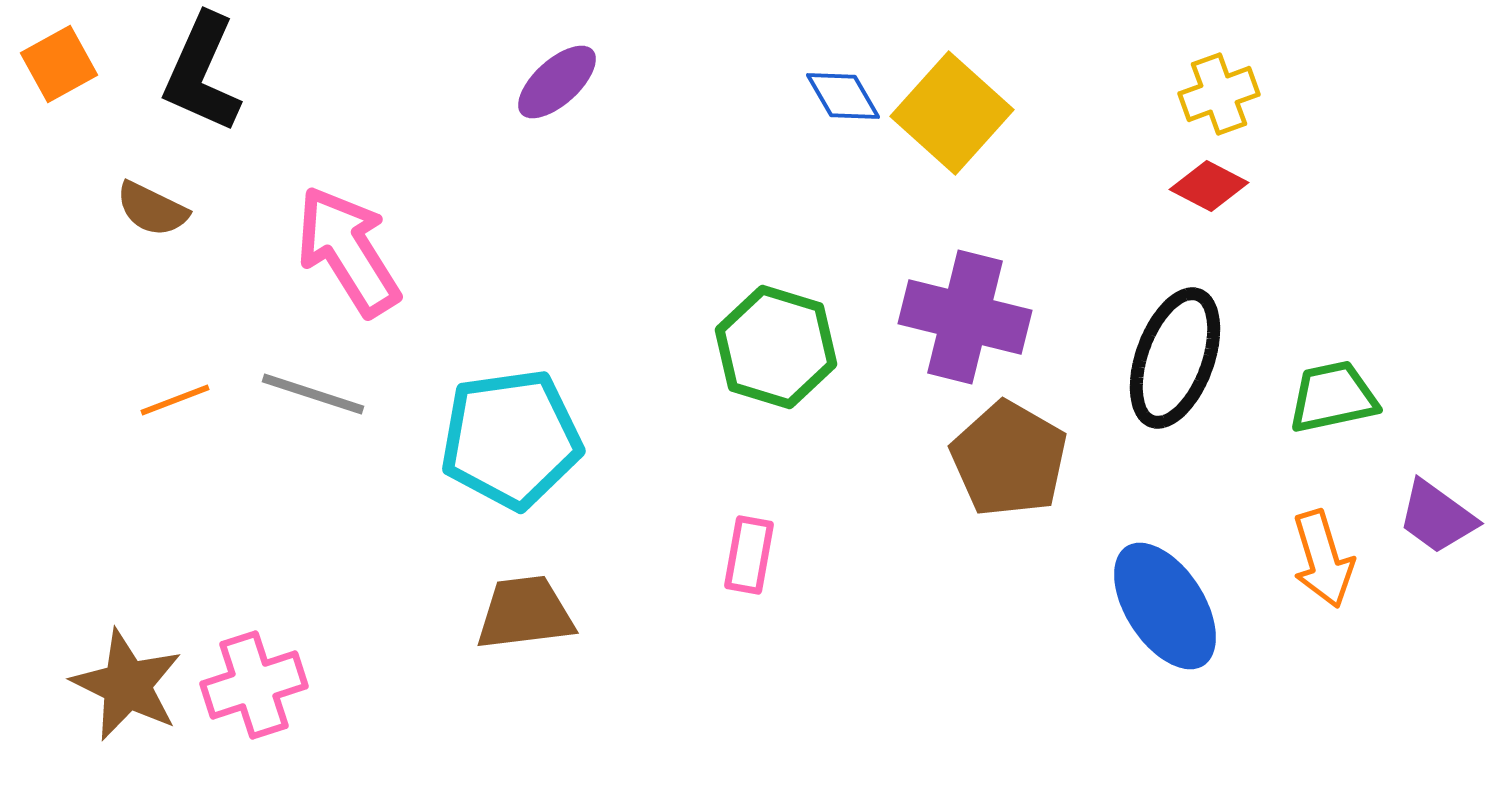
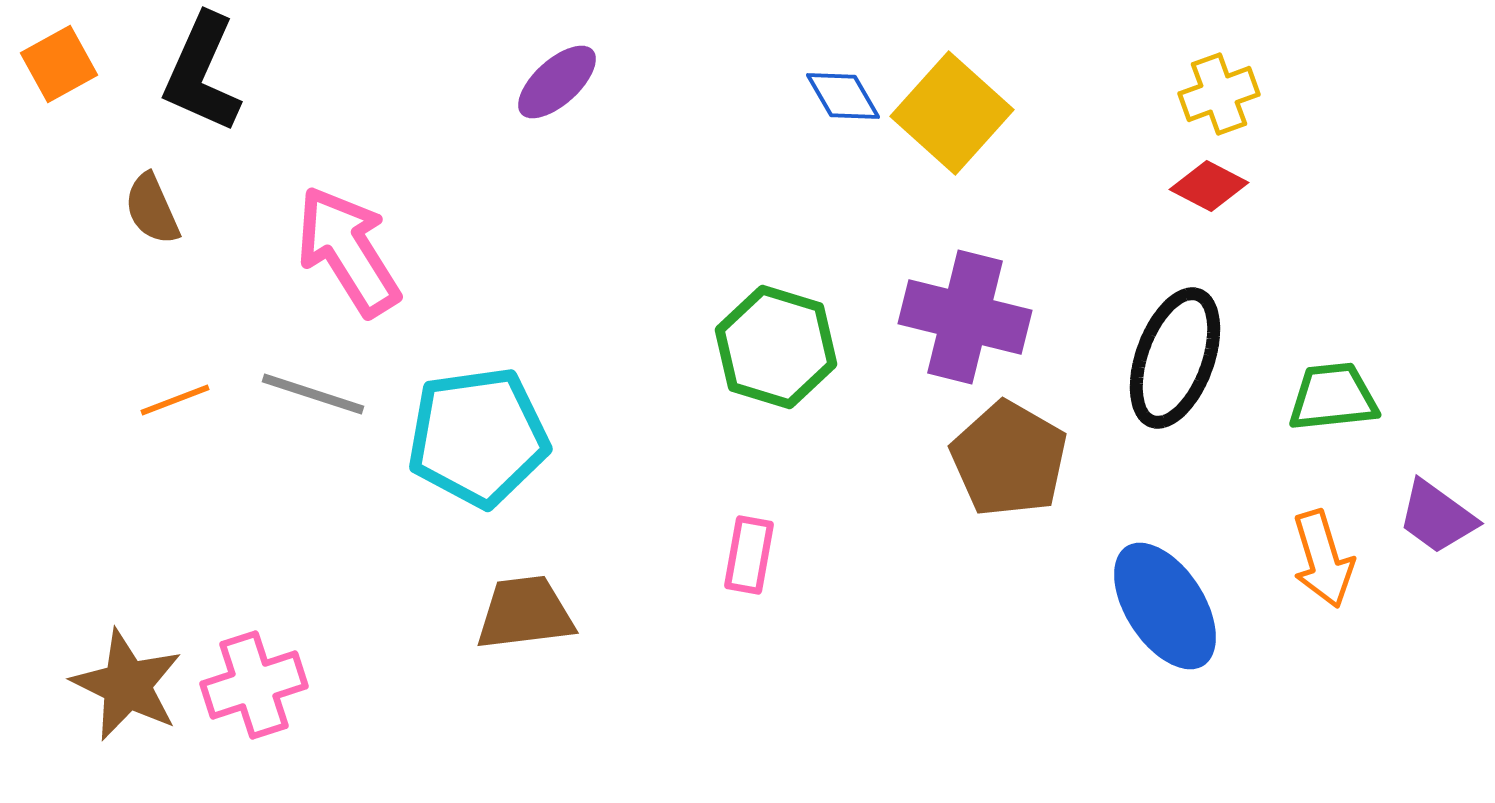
brown semicircle: rotated 40 degrees clockwise
green trapezoid: rotated 6 degrees clockwise
cyan pentagon: moved 33 px left, 2 px up
